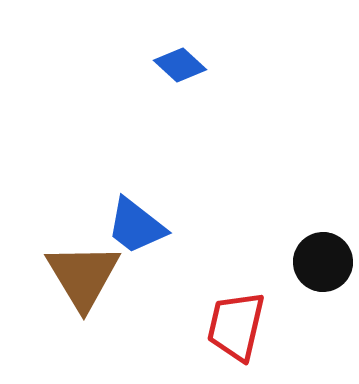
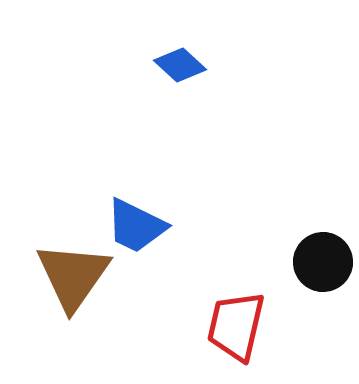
blue trapezoid: rotated 12 degrees counterclockwise
brown triangle: moved 10 px left; rotated 6 degrees clockwise
